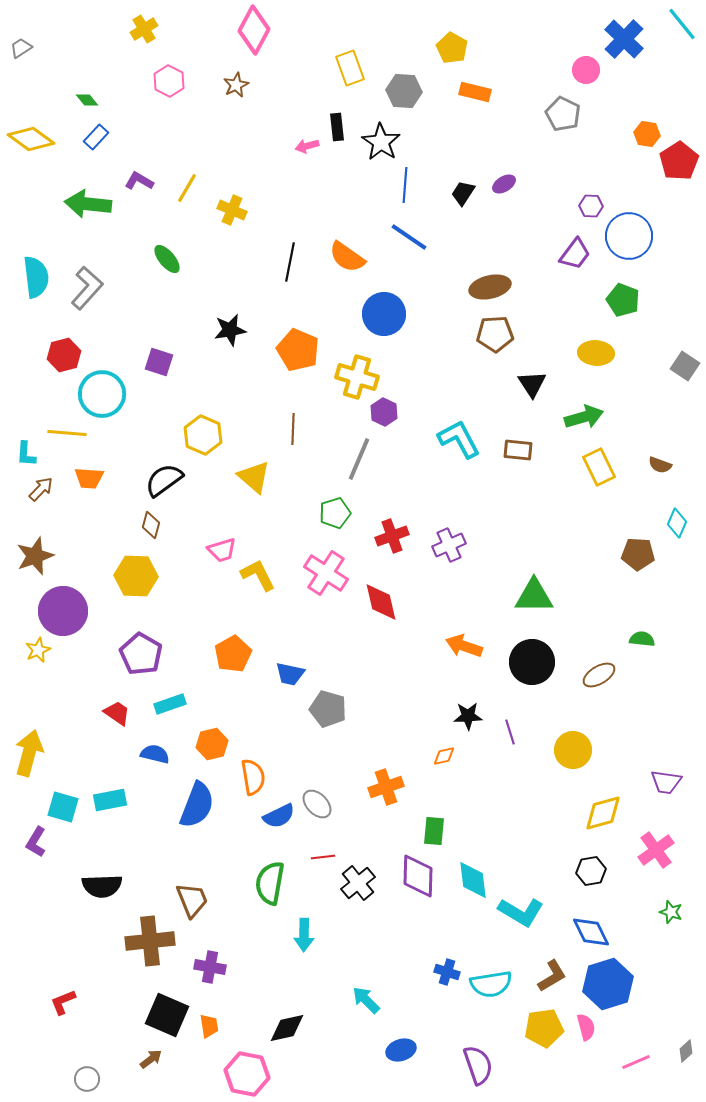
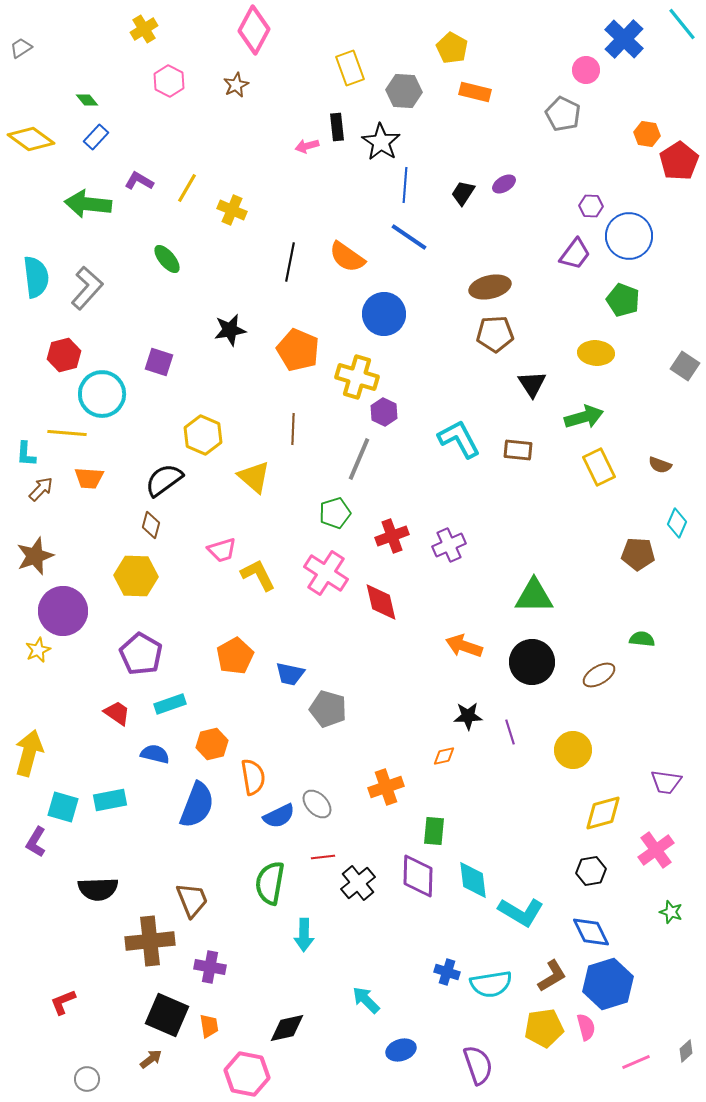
orange pentagon at (233, 654): moved 2 px right, 2 px down
black semicircle at (102, 886): moved 4 px left, 3 px down
